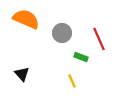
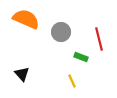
gray circle: moved 1 px left, 1 px up
red line: rotated 10 degrees clockwise
